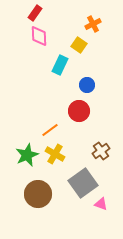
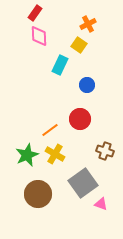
orange cross: moved 5 px left
red circle: moved 1 px right, 8 px down
brown cross: moved 4 px right; rotated 36 degrees counterclockwise
